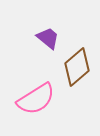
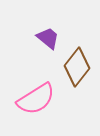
brown diamond: rotated 12 degrees counterclockwise
